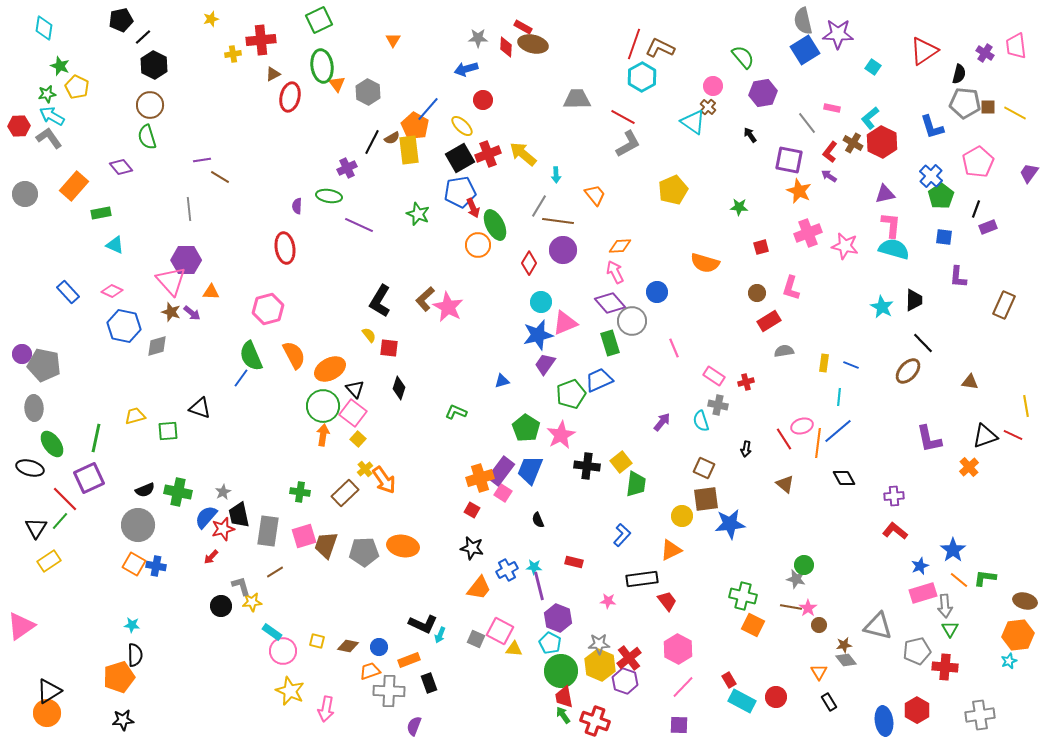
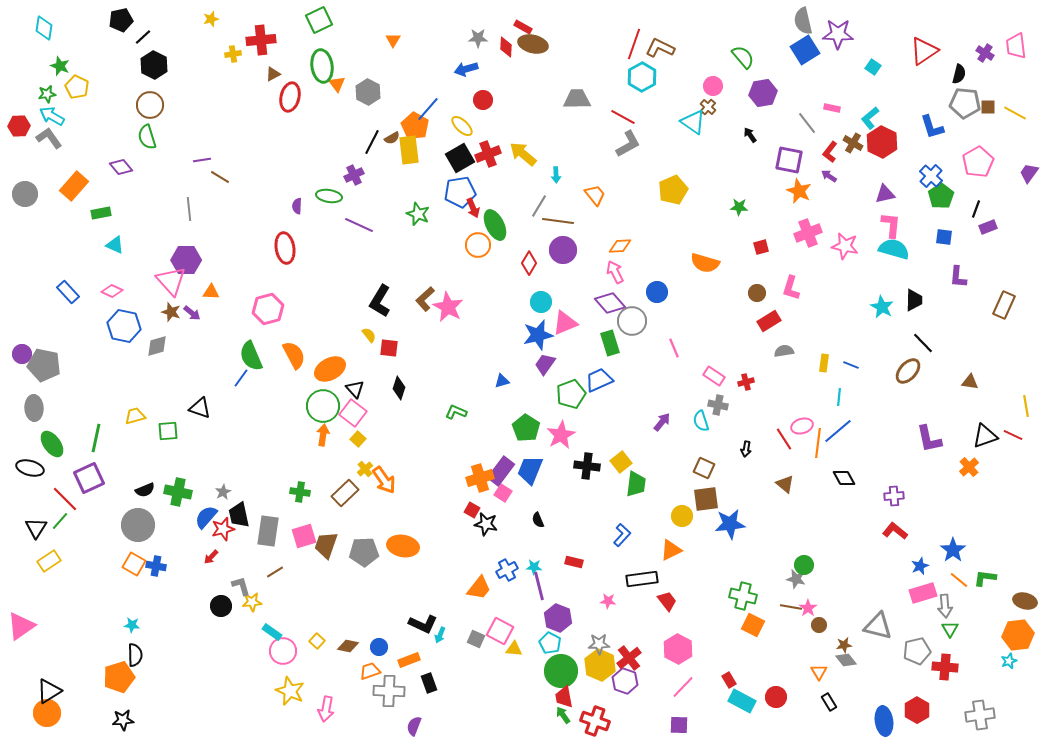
purple cross at (347, 168): moved 7 px right, 7 px down
black star at (472, 548): moved 14 px right, 24 px up
yellow square at (317, 641): rotated 28 degrees clockwise
